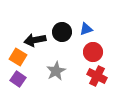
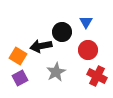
blue triangle: moved 7 px up; rotated 40 degrees counterclockwise
black arrow: moved 6 px right, 6 px down
red circle: moved 5 px left, 2 px up
orange square: moved 1 px up
gray star: moved 1 px down
purple square: moved 2 px right, 1 px up; rotated 28 degrees clockwise
